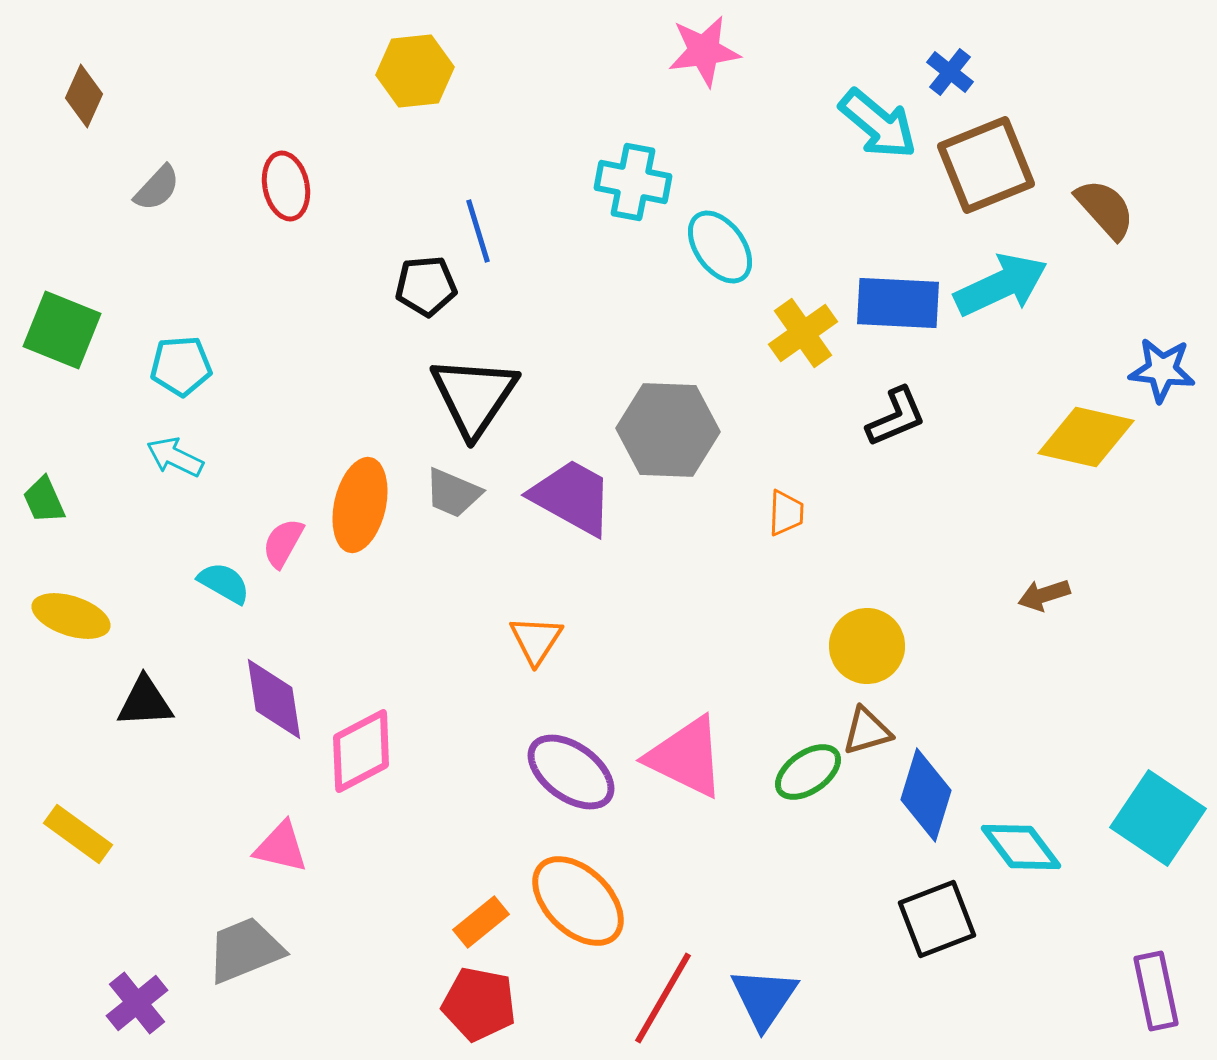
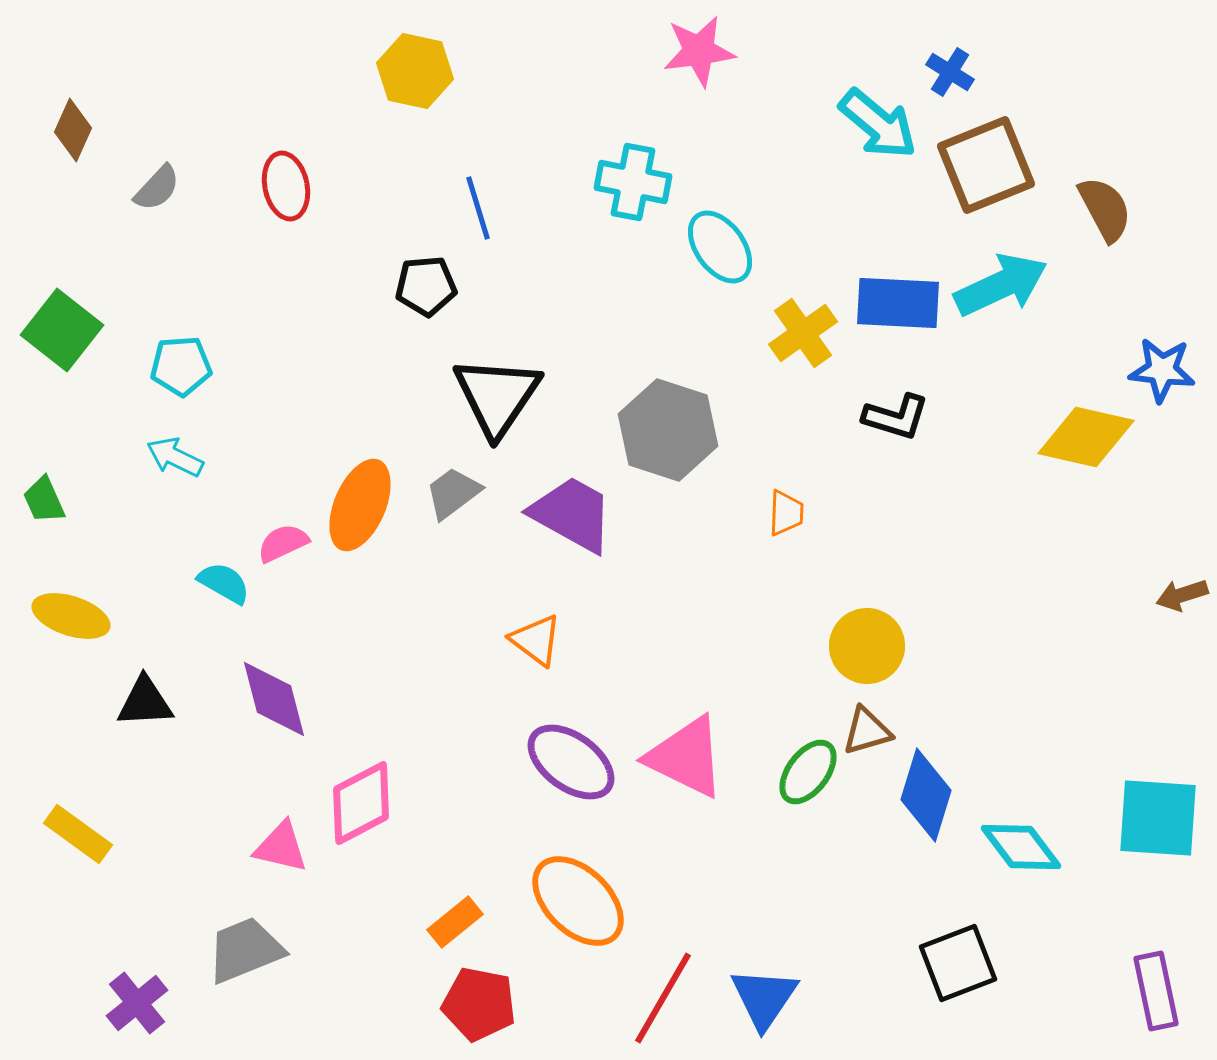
pink star at (704, 51): moved 5 px left
yellow hexagon at (415, 71): rotated 18 degrees clockwise
blue cross at (950, 72): rotated 6 degrees counterclockwise
brown diamond at (84, 96): moved 11 px left, 34 px down
brown semicircle at (1105, 209): rotated 14 degrees clockwise
blue line at (478, 231): moved 23 px up
green square at (62, 330): rotated 16 degrees clockwise
black triangle at (474, 396): moved 23 px right
black L-shape at (896, 417): rotated 40 degrees clockwise
gray hexagon at (668, 430): rotated 16 degrees clockwise
gray trapezoid at (453, 493): rotated 120 degrees clockwise
purple trapezoid at (572, 497): moved 17 px down
orange ellipse at (360, 505): rotated 10 degrees clockwise
pink semicircle at (283, 543): rotated 36 degrees clockwise
brown arrow at (1044, 595): moved 138 px right
orange triangle at (536, 640): rotated 26 degrees counterclockwise
purple diamond at (274, 699): rotated 6 degrees counterclockwise
pink diamond at (361, 751): moved 52 px down
purple ellipse at (571, 772): moved 10 px up
green ellipse at (808, 772): rotated 18 degrees counterclockwise
cyan square at (1158, 818): rotated 30 degrees counterclockwise
black square at (937, 919): moved 21 px right, 44 px down
orange rectangle at (481, 922): moved 26 px left
